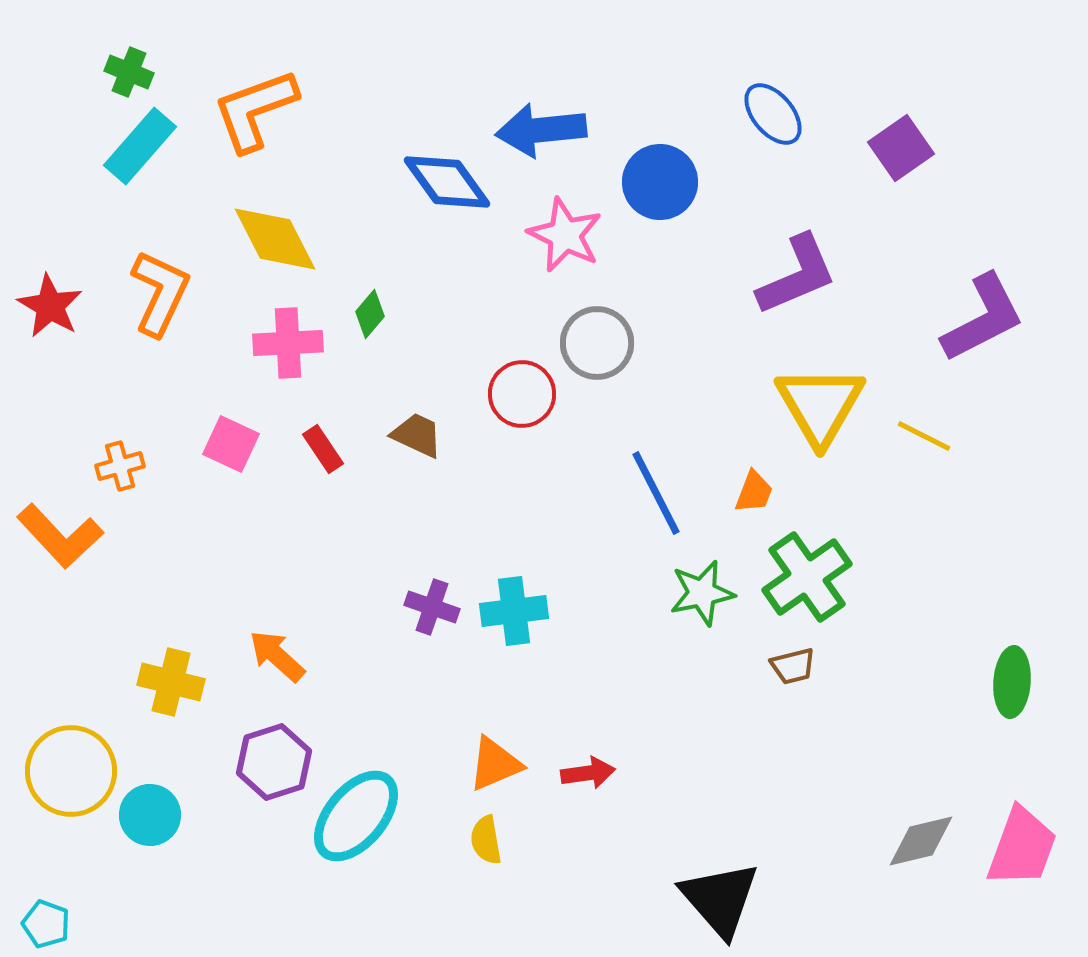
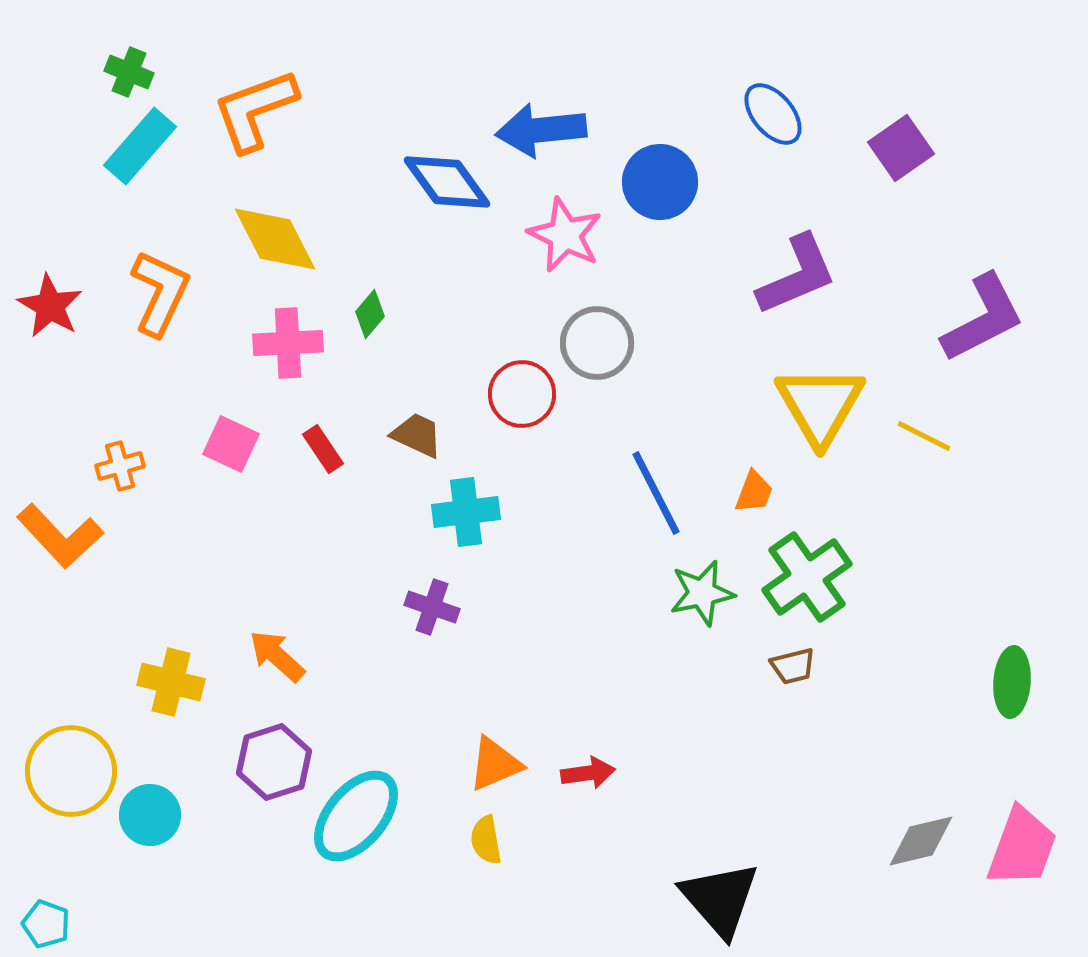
cyan cross at (514, 611): moved 48 px left, 99 px up
